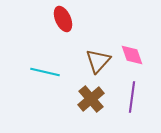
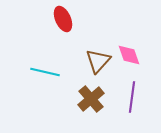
pink diamond: moved 3 px left
